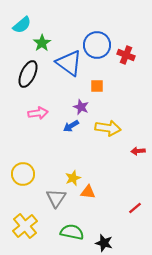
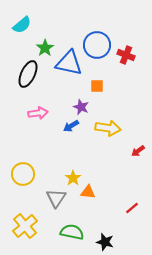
green star: moved 3 px right, 5 px down
blue triangle: rotated 24 degrees counterclockwise
red arrow: rotated 32 degrees counterclockwise
yellow star: rotated 14 degrees counterclockwise
red line: moved 3 px left
black star: moved 1 px right, 1 px up
